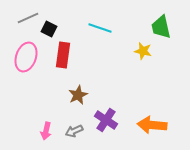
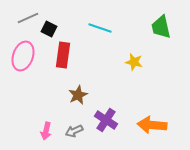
yellow star: moved 9 px left, 11 px down
pink ellipse: moved 3 px left, 1 px up
